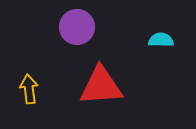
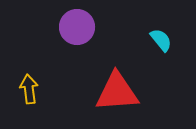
cyan semicircle: rotated 50 degrees clockwise
red triangle: moved 16 px right, 6 px down
